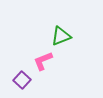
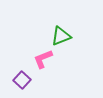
pink L-shape: moved 2 px up
